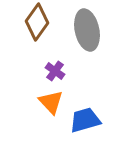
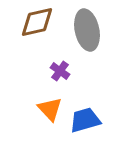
brown diamond: rotated 42 degrees clockwise
purple cross: moved 5 px right
orange triangle: moved 1 px left, 7 px down
